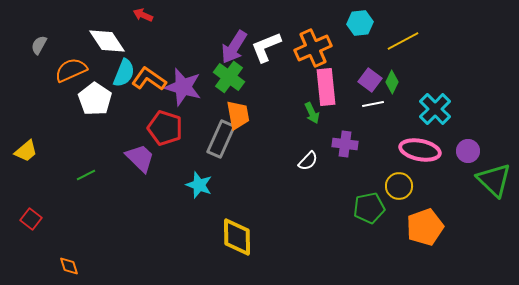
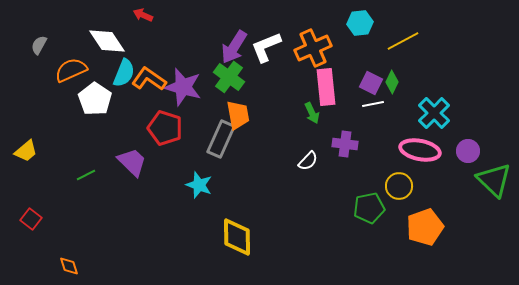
purple square: moved 1 px right, 3 px down; rotated 10 degrees counterclockwise
cyan cross: moved 1 px left, 4 px down
purple trapezoid: moved 8 px left, 4 px down
